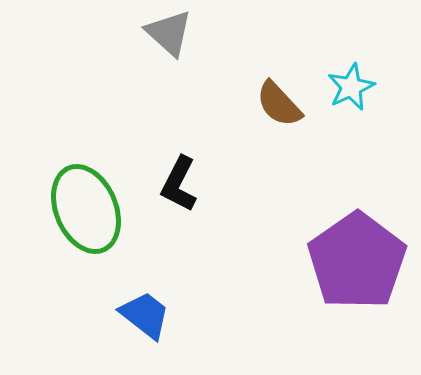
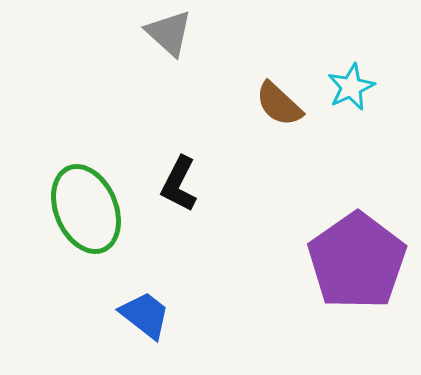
brown semicircle: rotated 4 degrees counterclockwise
